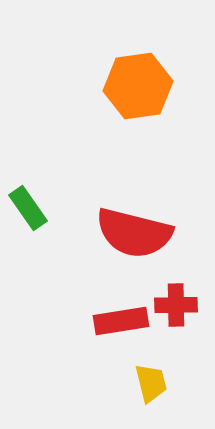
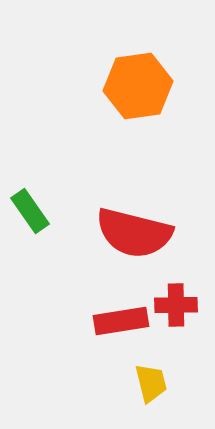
green rectangle: moved 2 px right, 3 px down
